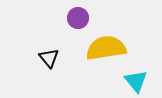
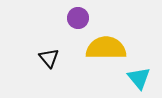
yellow semicircle: rotated 9 degrees clockwise
cyan triangle: moved 3 px right, 3 px up
